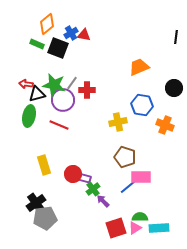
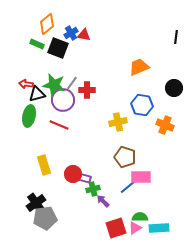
green cross: rotated 24 degrees clockwise
